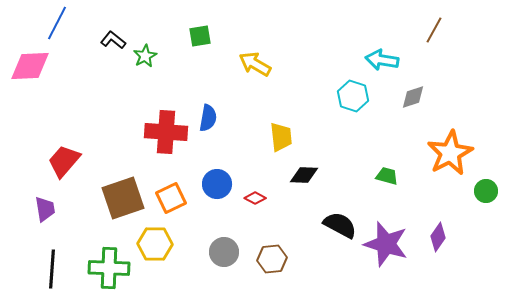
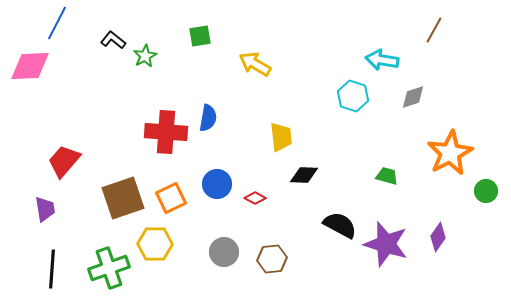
green cross: rotated 21 degrees counterclockwise
